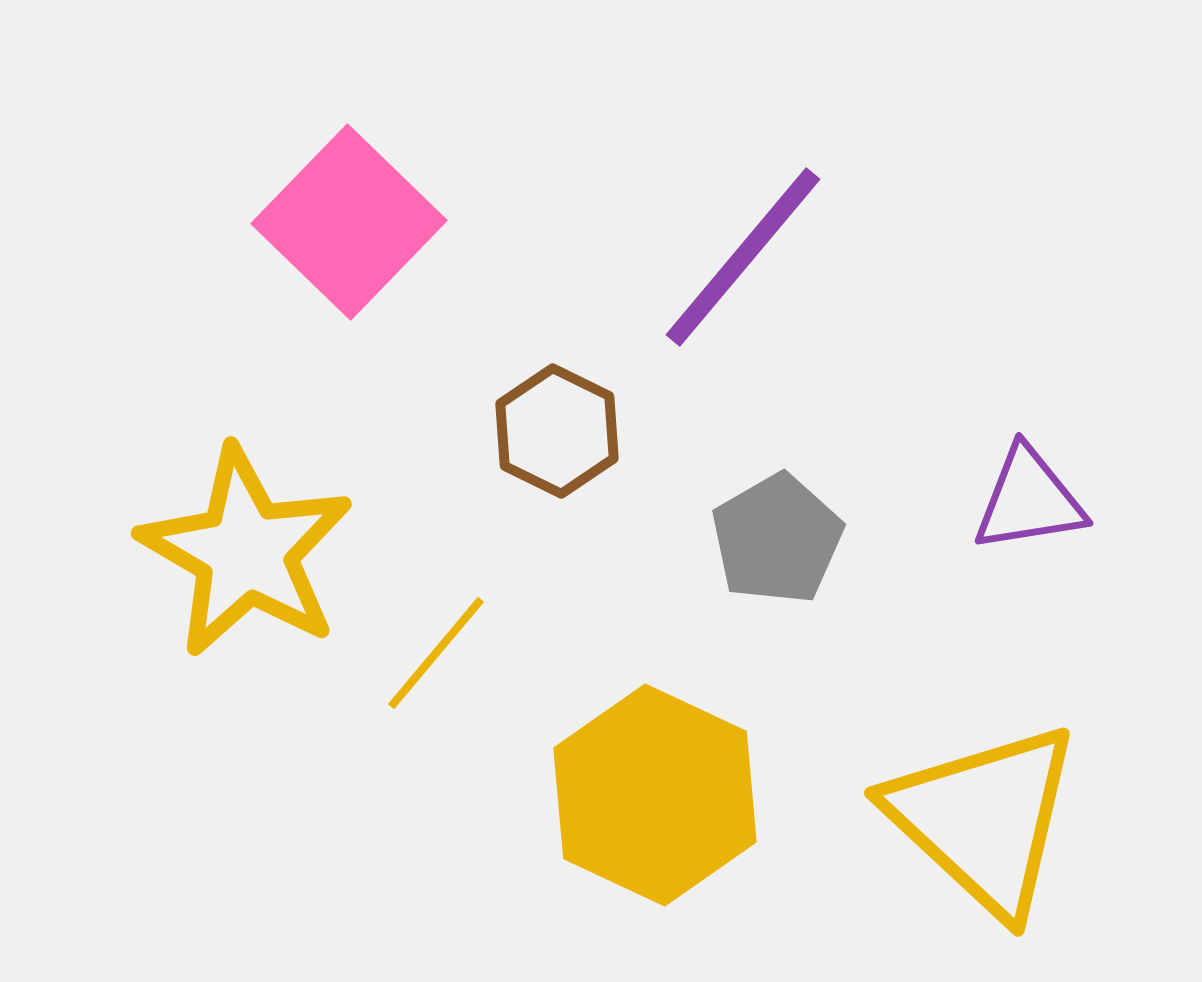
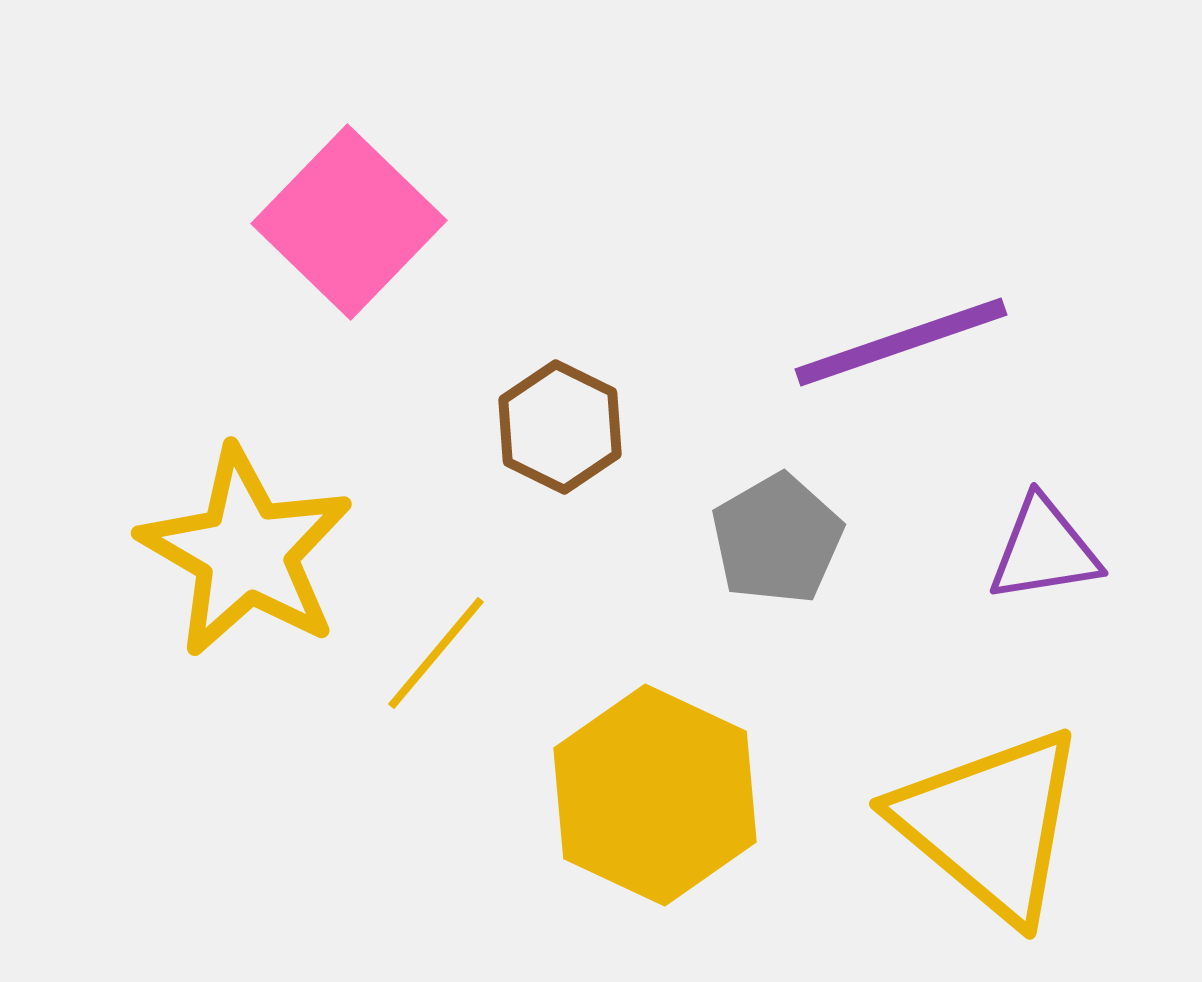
purple line: moved 158 px right, 85 px down; rotated 31 degrees clockwise
brown hexagon: moved 3 px right, 4 px up
purple triangle: moved 15 px right, 50 px down
yellow triangle: moved 6 px right, 5 px down; rotated 3 degrees counterclockwise
